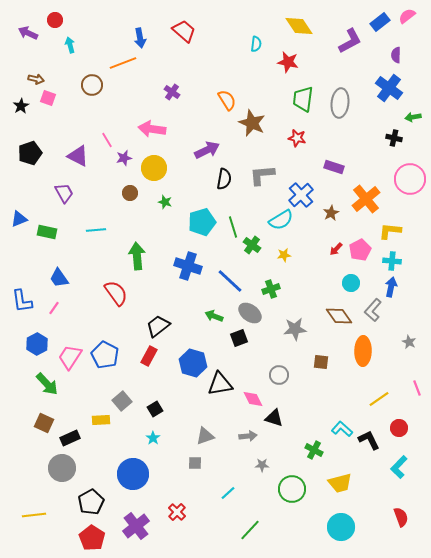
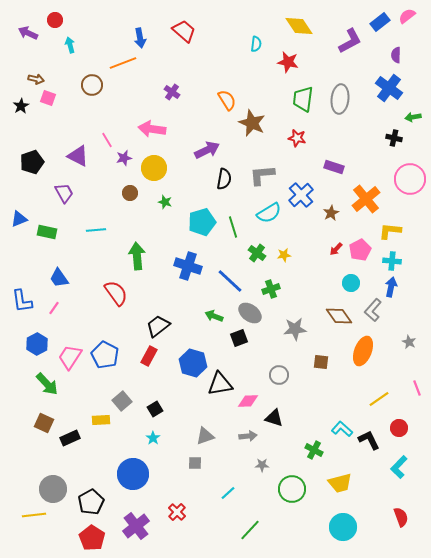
gray ellipse at (340, 103): moved 4 px up
black pentagon at (30, 153): moved 2 px right, 9 px down
cyan semicircle at (281, 220): moved 12 px left, 7 px up
green cross at (252, 245): moved 5 px right, 8 px down
orange ellipse at (363, 351): rotated 20 degrees clockwise
pink diamond at (253, 399): moved 5 px left, 2 px down; rotated 65 degrees counterclockwise
gray circle at (62, 468): moved 9 px left, 21 px down
cyan circle at (341, 527): moved 2 px right
